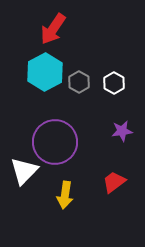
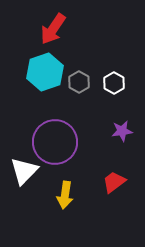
cyan hexagon: rotated 9 degrees clockwise
